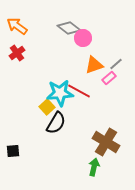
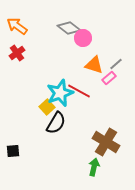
orange triangle: rotated 36 degrees clockwise
cyan star: rotated 16 degrees counterclockwise
